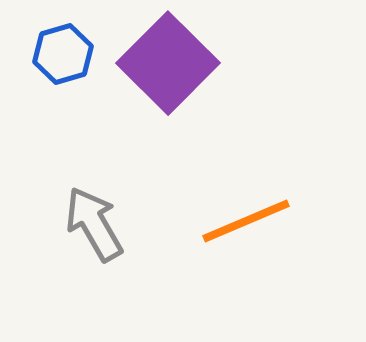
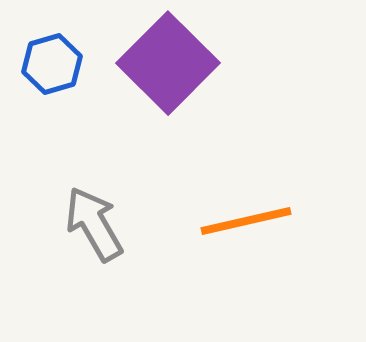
blue hexagon: moved 11 px left, 10 px down
orange line: rotated 10 degrees clockwise
